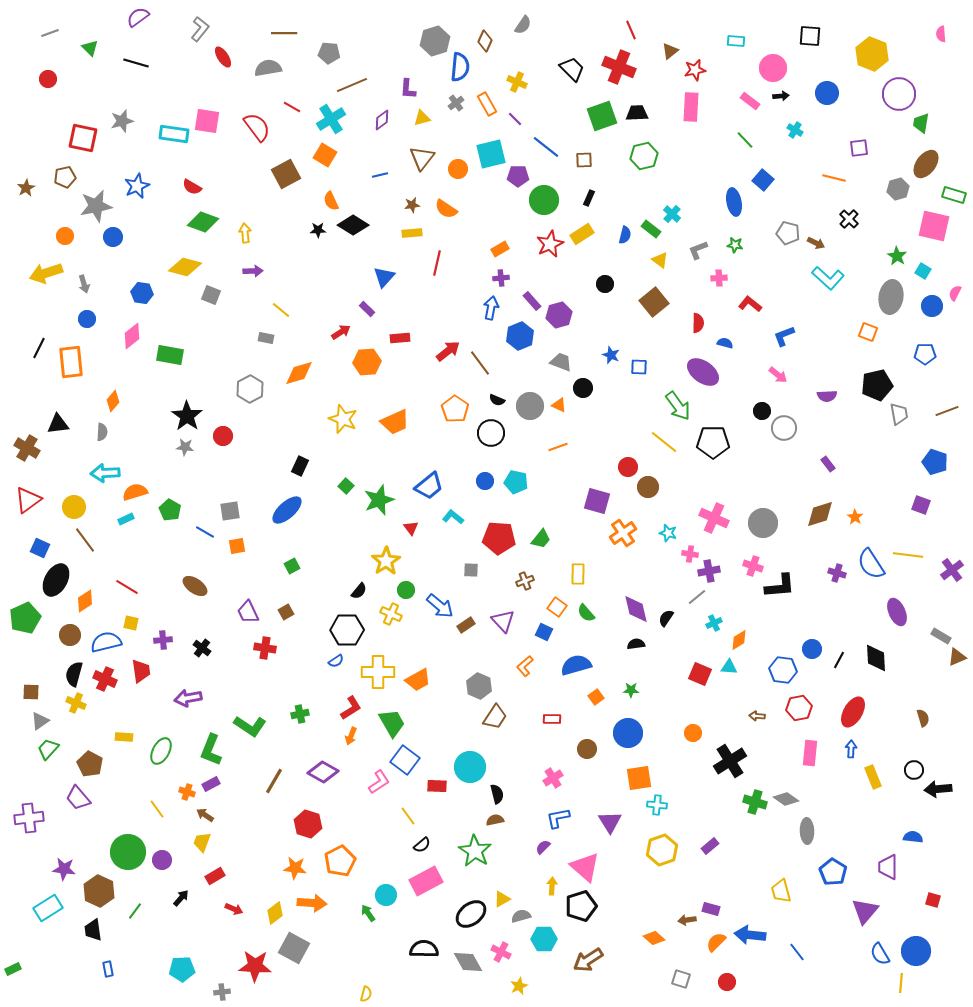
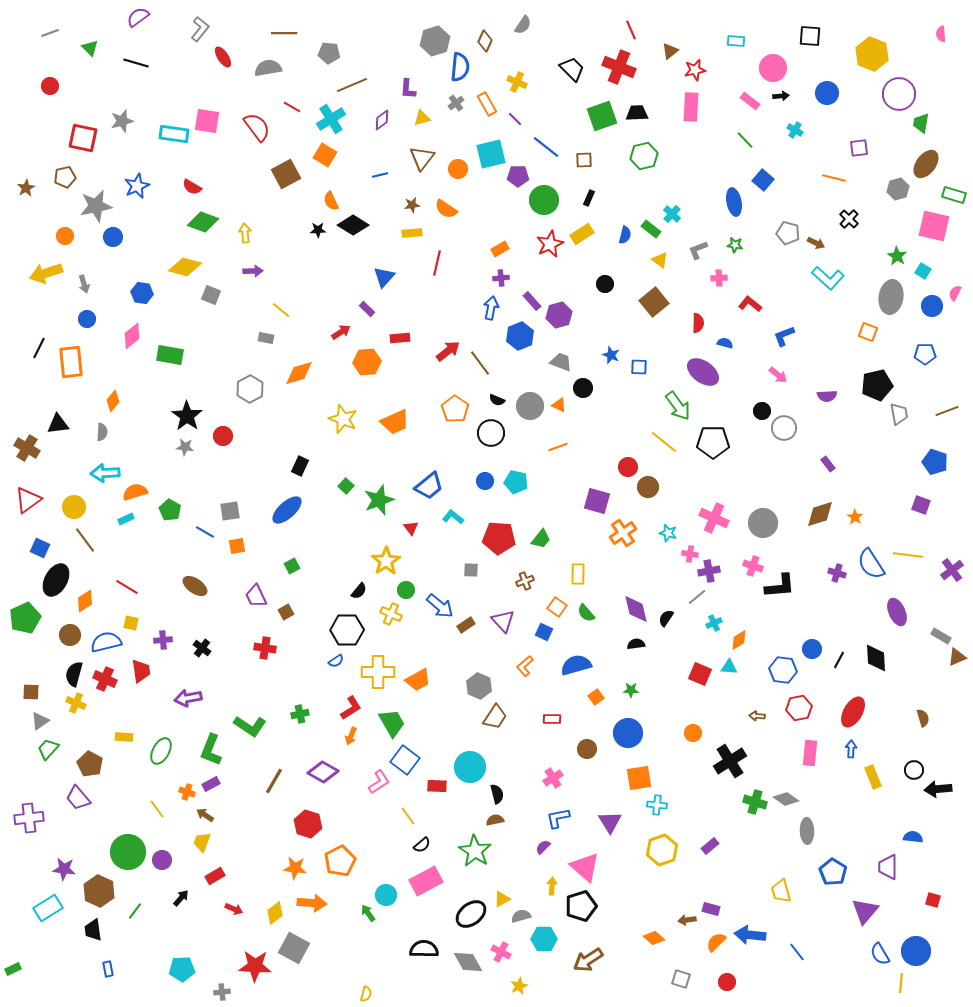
red circle at (48, 79): moved 2 px right, 7 px down
purple trapezoid at (248, 612): moved 8 px right, 16 px up
